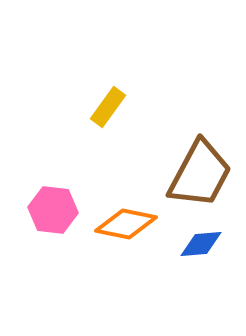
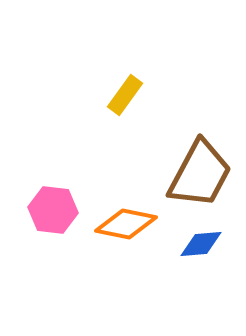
yellow rectangle: moved 17 px right, 12 px up
